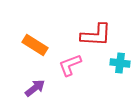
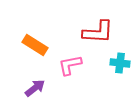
red L-shape: moved 2 px right, 3 px up
pink L-shape: rotated 10 degrees clockwise
